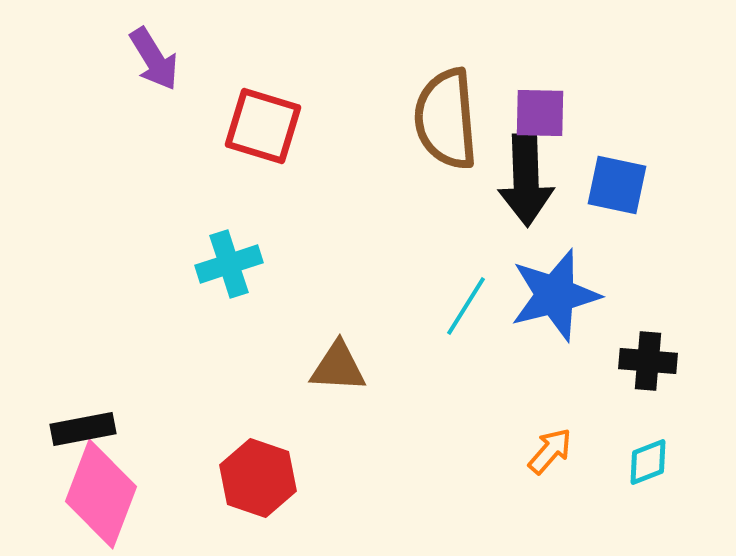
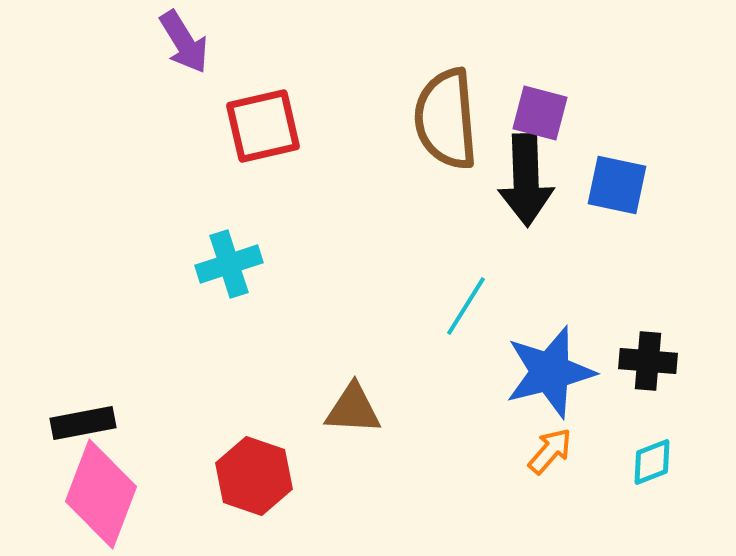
purple arrow: moved 30 px right, 17 px up
purple square: rotated 14 degrees clockwise
red square: rotated 30 degrees counterclockwise
blue star: moved 5 px left, 77 px down
brown triangle: moved 15 px right, 42 px down
black rectangle: moved 6 px up
cyan diamond: moved 4 px right
red hexagon: moved 4 px left, 2 px up
